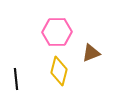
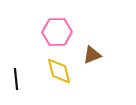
brown triangle: moved 1 px right, 2 px down
yellow diamond: rotated 28 degrees counterclockwise
